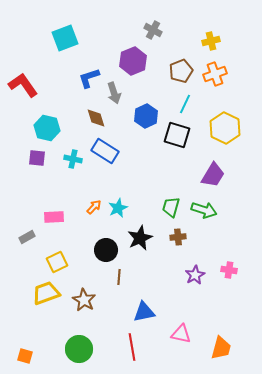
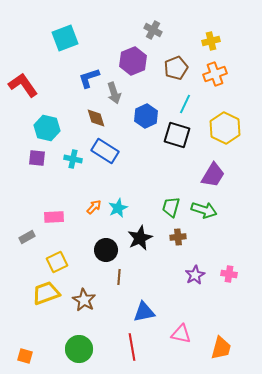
brown pentagon: moved 5 px left, 3 px up
pink cross: moved 4 px down
